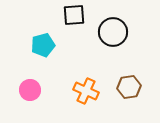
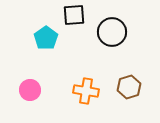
black circle: moved 1 px left
cyan pentagon: moved 3 px right, 7 px up; rotated 20 degrees counterclockwise
brown hexagon: rotated 10 degrees counterclockwise
orange cross: rotated 15 degrees counterclockwise
